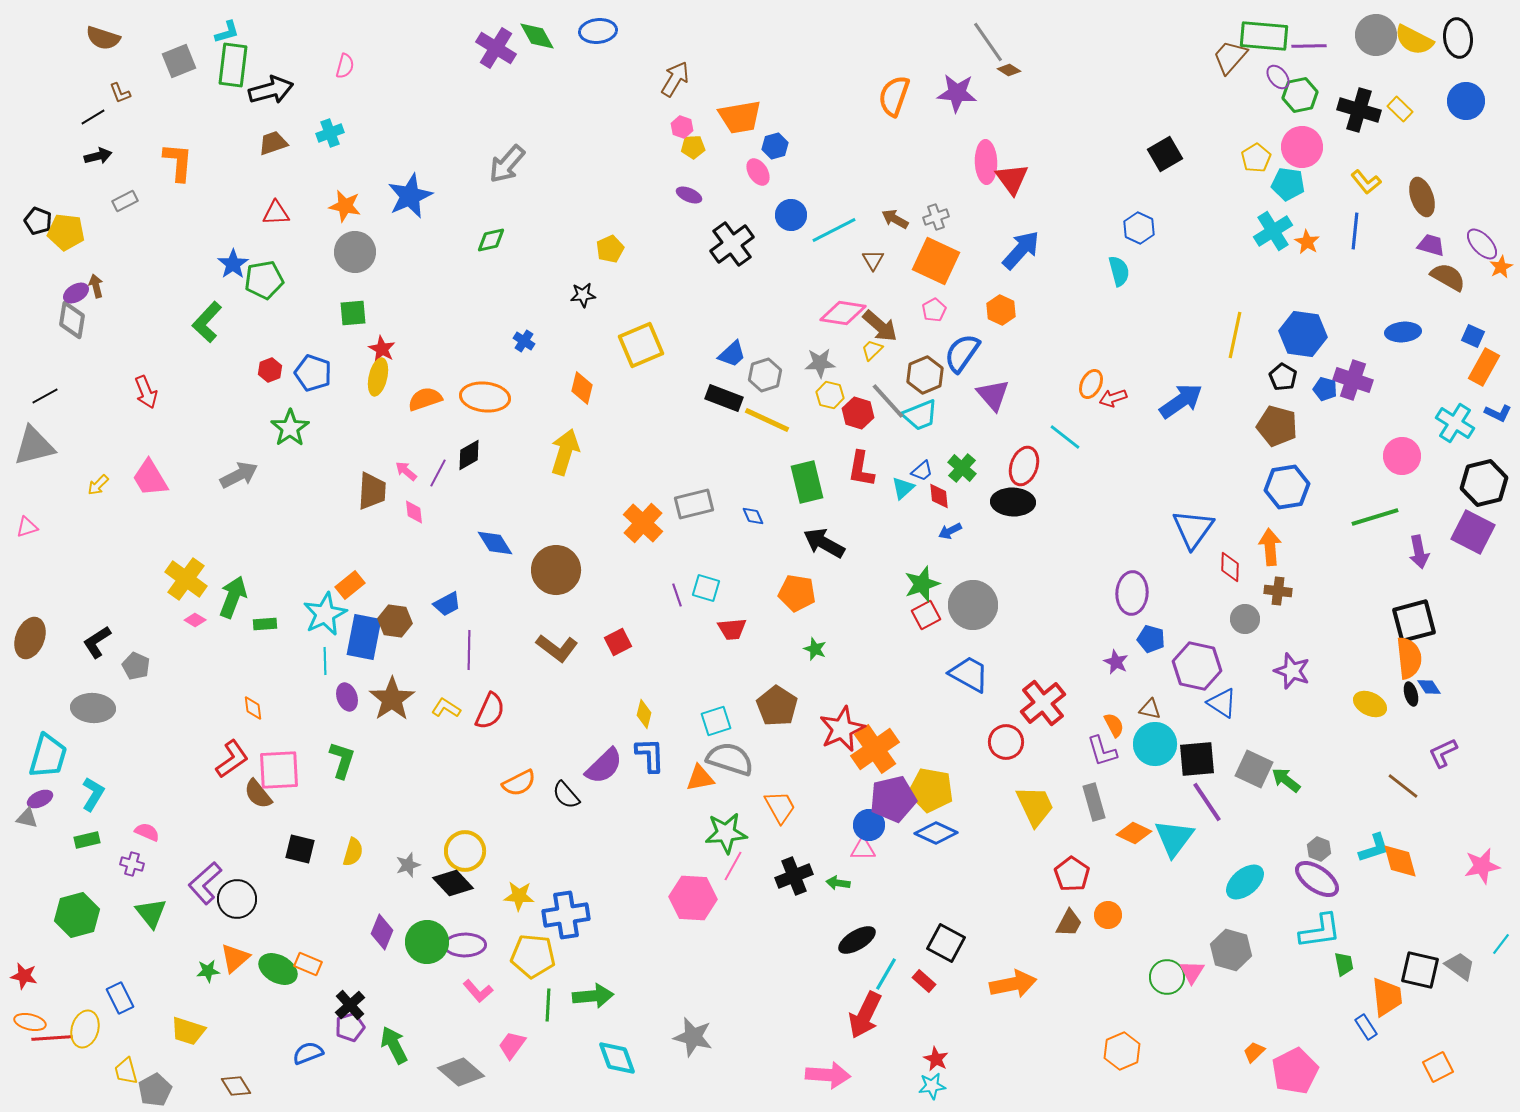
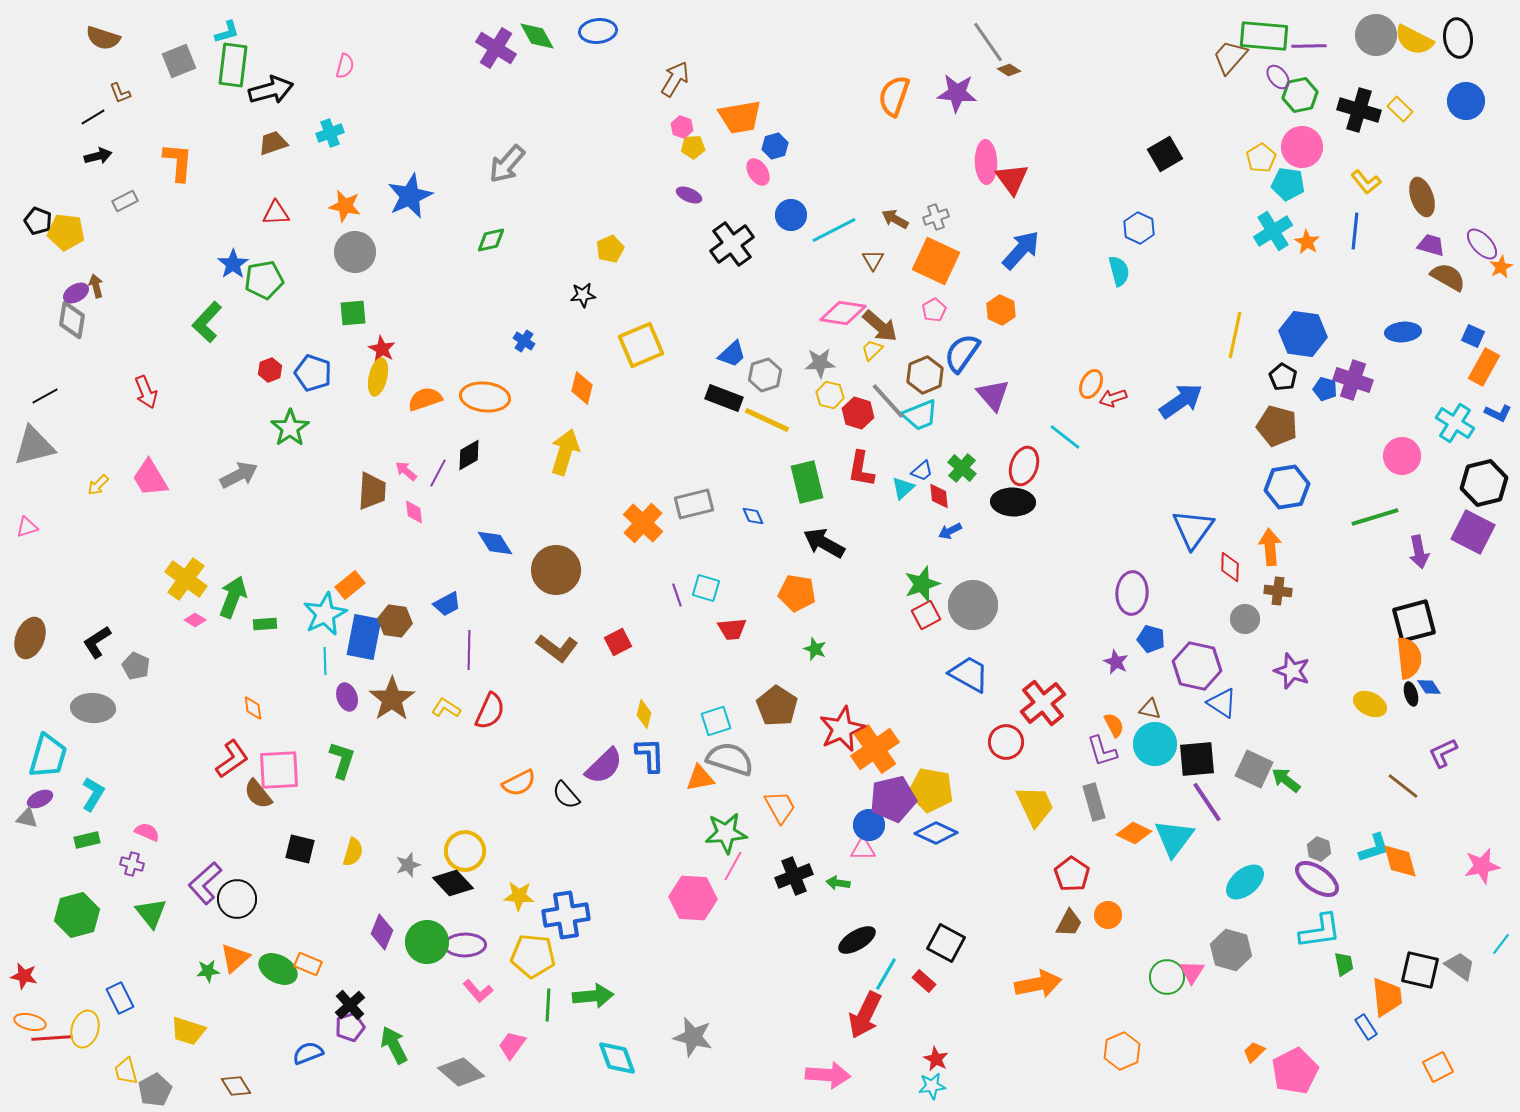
yellow pentagon at (1256, 158): moved 5 px right
orange arrow at (1013, 984): moved 25 px right
